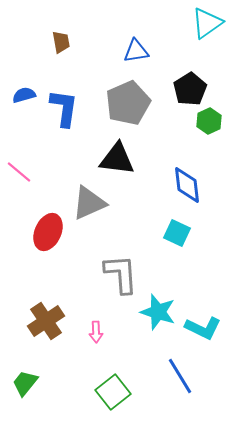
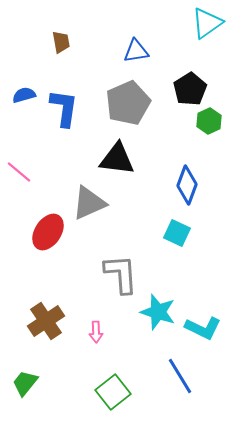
blue diamond: rotated 27 degrees clockwise
red ellipse: rotated 9 degrees clockwise
